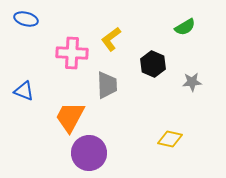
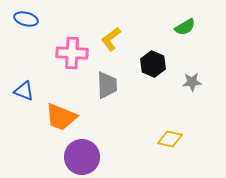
orange trapezoid: moved 9 px left; rotated 96 degrees counterclockwise
purple circle: moved 7 px left, 4 px down
